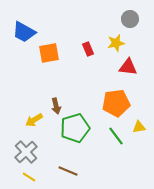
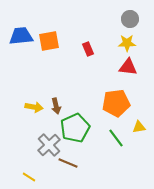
blue trapezoid: moved 3 px left, 4 px down; rotated 145 degrees clockwise
yellow star: moved 11 px right; rotated 12 degrees clockwise
orange square: moved 12 px up
yellow arrow: moved 13 px up; rotated 138 degrees counterclockwise
green pentagon: rotated 8 degrees counterclockwise
green line: moved 2 px down
gray cross: moved 23 px right, 7 px up
brown line: moved 8 px up
